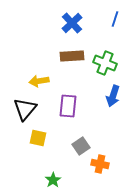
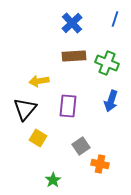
brown rectangle: moved 2 px right
green cross: moved 2 px right
blue arrow: moved 2 px left, 5 px down
yellow square: rotated 18 degrees clockwise
